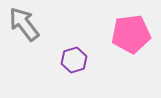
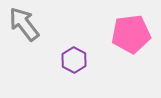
purple hexagon: rotated 15 degrees counterclockwise
